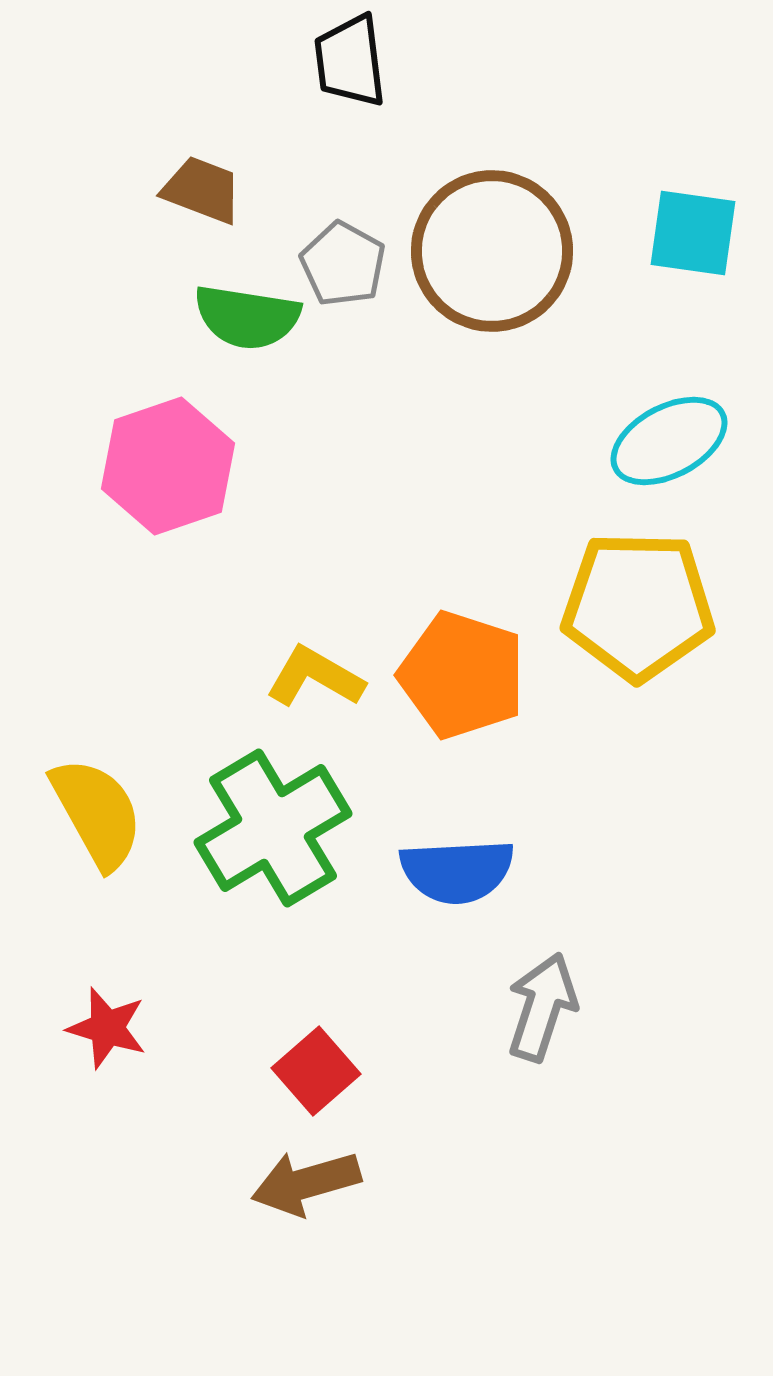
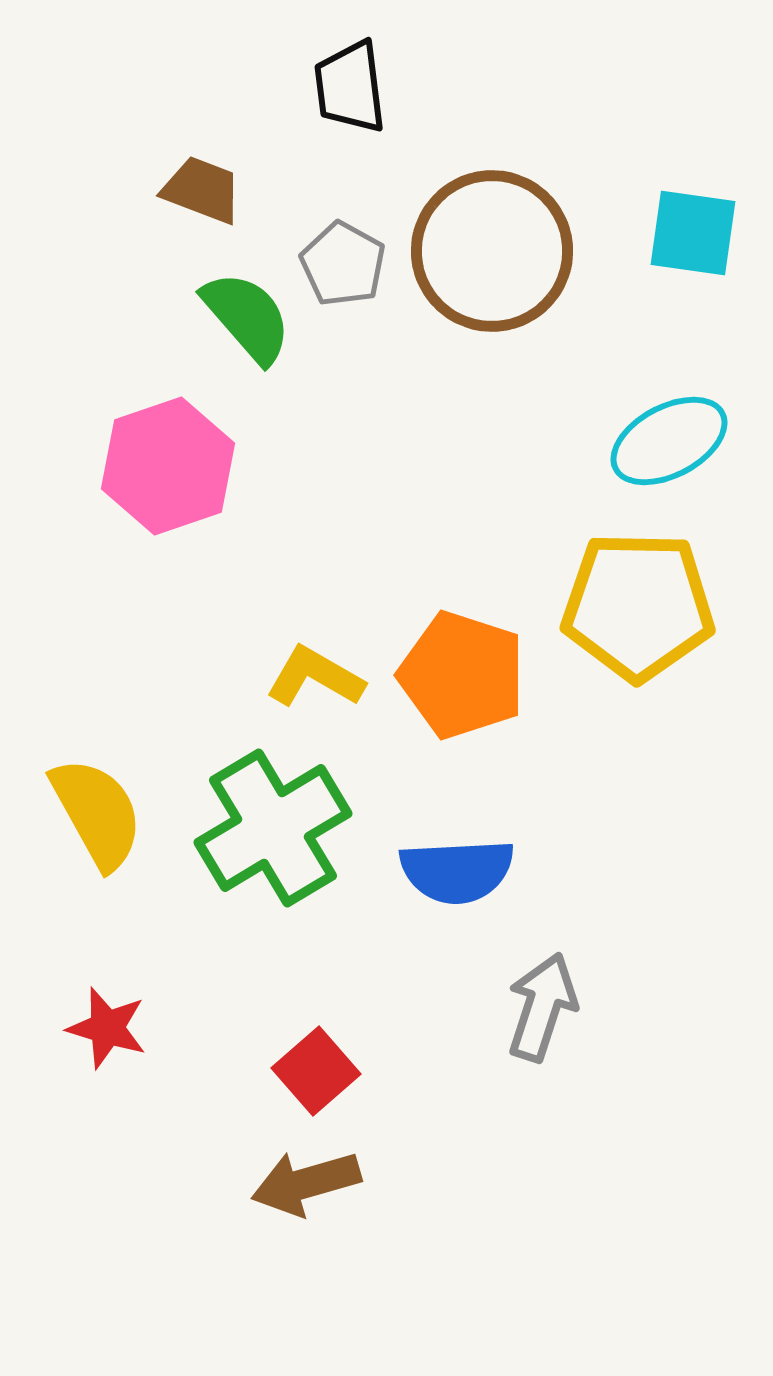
black trapezoid: moved 26 px down
green semicircle: rotated 140 degrees counterclockwise
